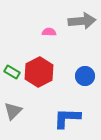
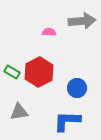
blue circle: moved 8 px left, 12 px down
gray triangle: moved 6 px right, 1 px down; rotated 36 degrees clockwise
blue L-shape: moved 3 px down
